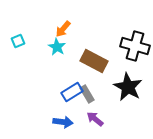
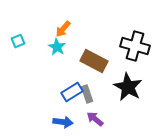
gray rectangle: rotated 12 degrees clockwise
